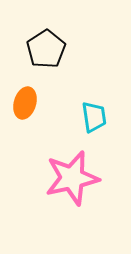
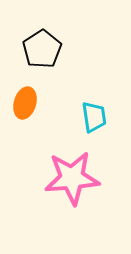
black pentagon: moved 4 px left
pink star: rotated 8 degrees clockwise
